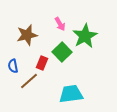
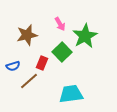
blue semicircle: rotated 96 degrees counterclockwise
